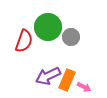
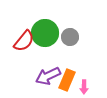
green circle: moved 3 px left, 6 px down
gray circle: moved 1 px left
red semicircle: rotated 20 degrees clockwise
pink arrow: rotated 64 degrees clockwise
